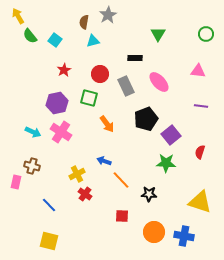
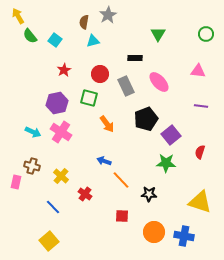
yellow cross: moved 16 px left, 2 px down; rotated 21 degrees counterclockwise
blue line: moved 4 px right, 2 px down
yellow square: rotated 36 degrees clockwise
